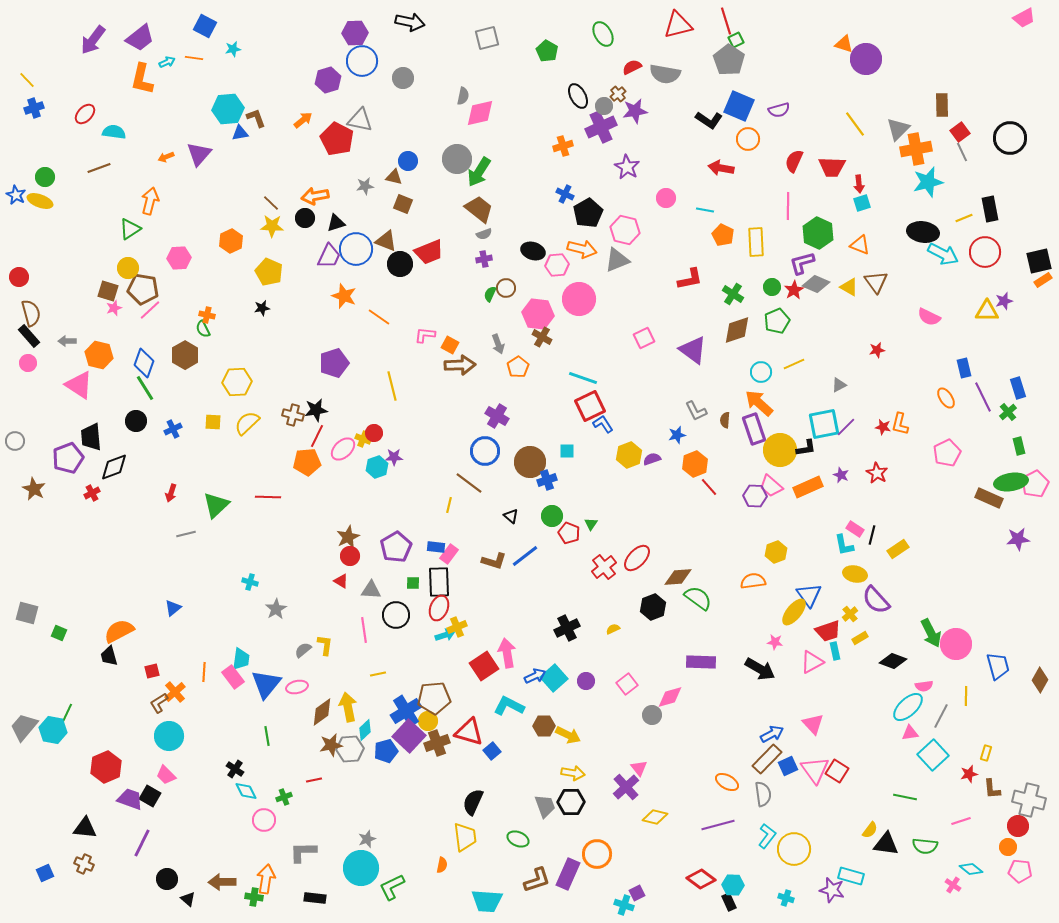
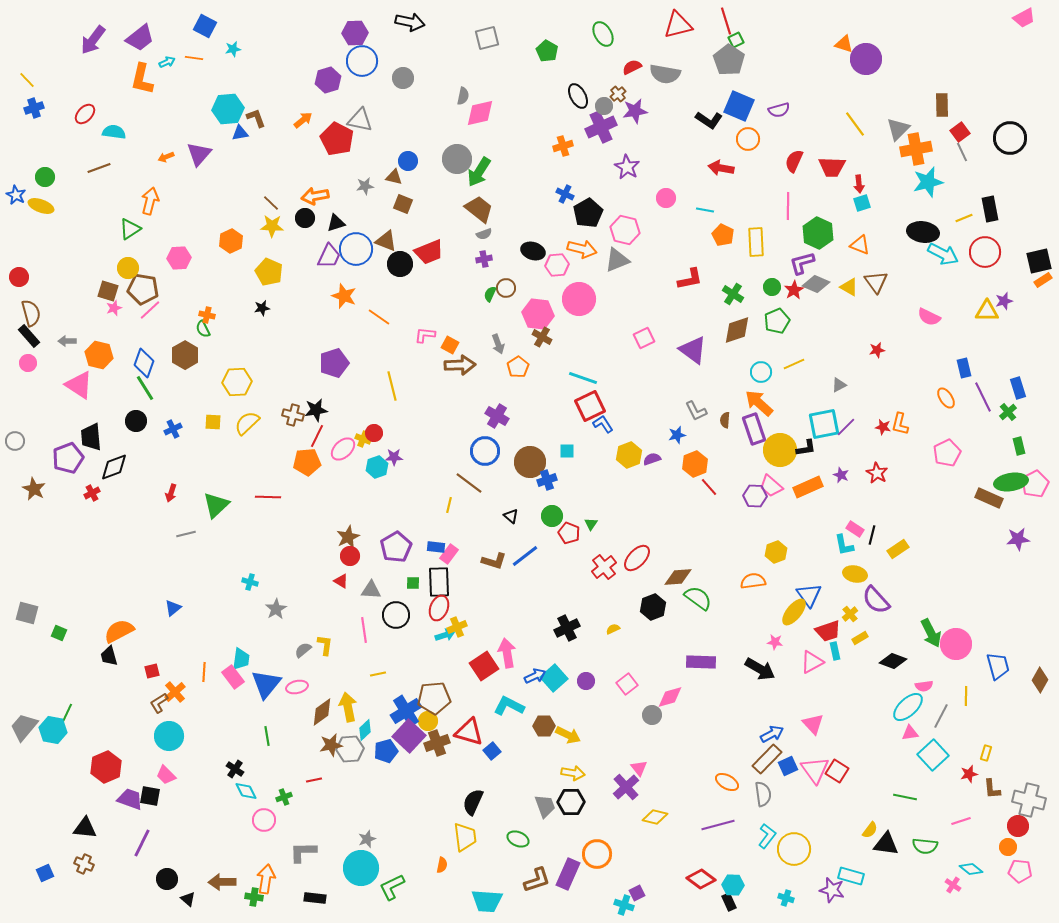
yellow ellipse at (40, 201): moved 1 px right, 5 px down
black square at (150, 796): rotated 20 degrees counterclockwise
